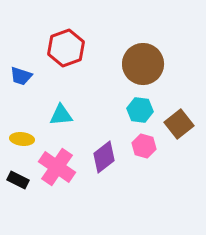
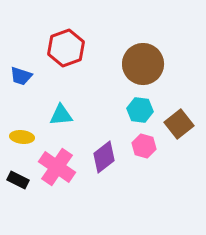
yellow ellipse: moved 2 px up
